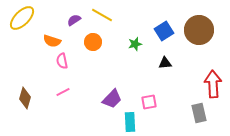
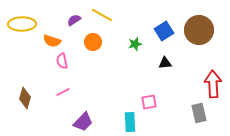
yellow ellipse: moved 6 px down; rotated 44 degrees clockwise
purple trapezoid: moved 29 px left, 23 px down
